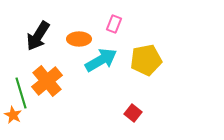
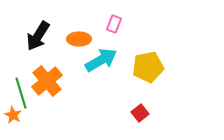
yellow pentagon: moved 2 px right, 7 px down
red square: moved 7 px right; rotated 12 degrees clockwise
